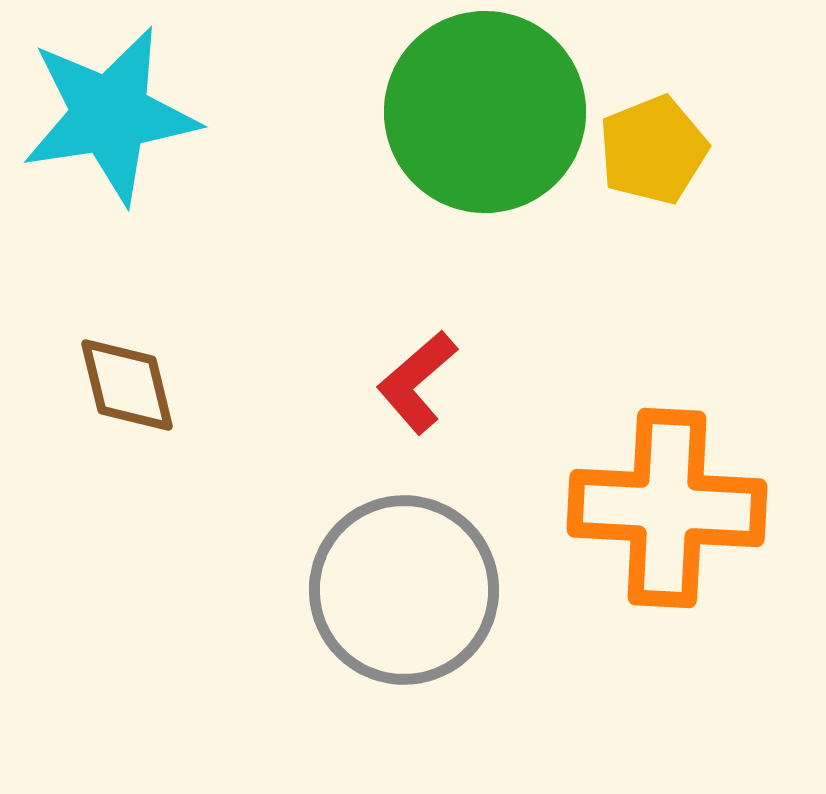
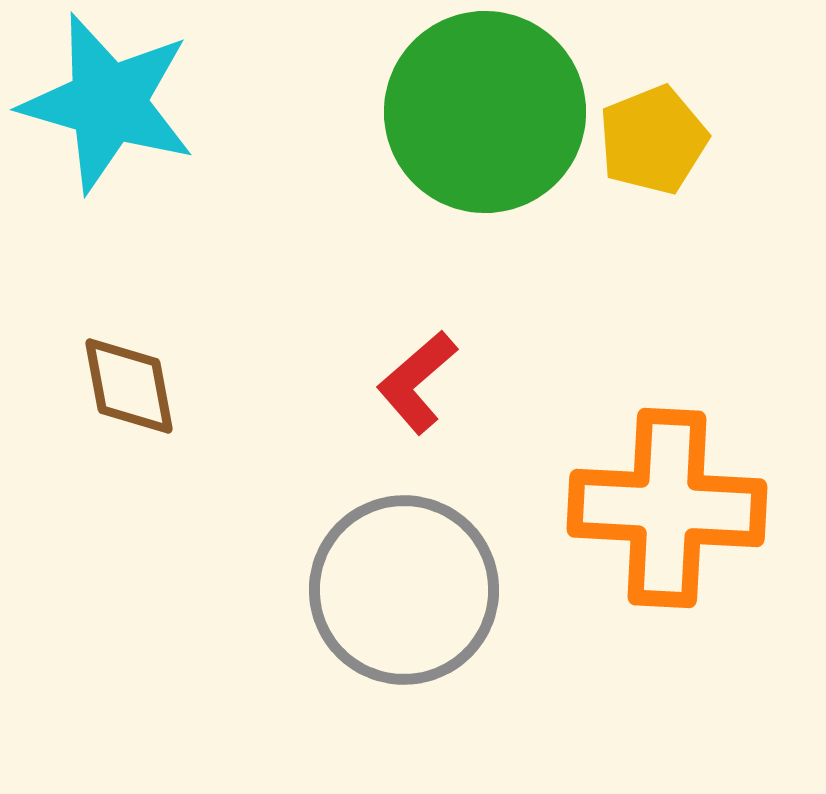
cyan star: moved 2 px left, 12 px up; rotated 25 degrees clockwise
yellow pentagon: moved 10 px up
brown diamond: moved 2 px right, 1 px down; rotated 3 degrees clockwise
